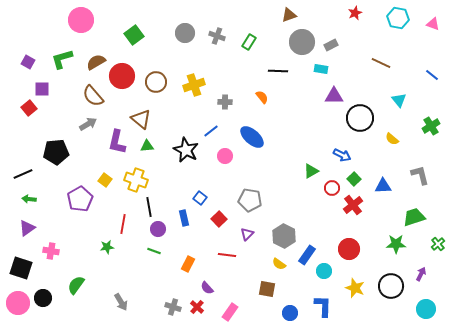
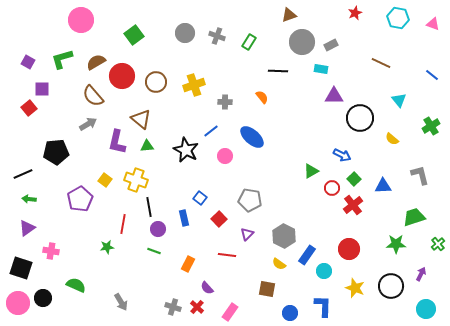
green semicircle at (76, 285): rotated 78 degrees clockwise
